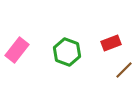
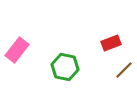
green hexagon: moved 2 px left, 15 px down; rotated 8 degrees counterclockwise
